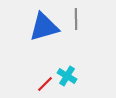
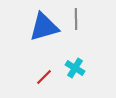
cyan cross: moved 8 px right, 8 px up
red line: moved 1 px left, 7 px up
